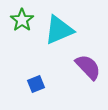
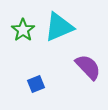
green star: moved 1 px right, 10 px down
cyan triangle: moved 3 px up
